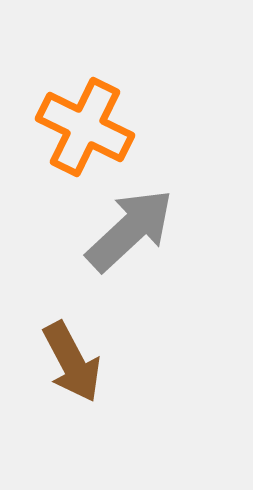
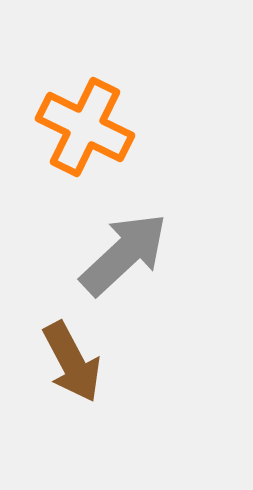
gray arrow: moved 6 px left, 24 px down
